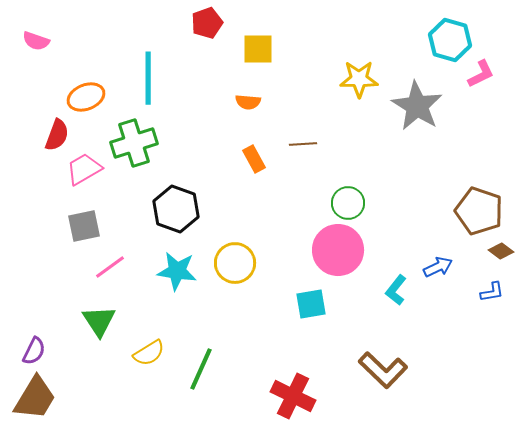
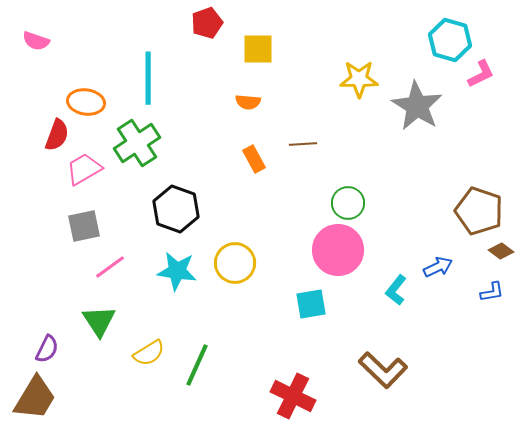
orange ellipse: moved 5 px down; rotated 30 degrees clockwise
green cross: moved 3 px right; rotated 15 degrees counterclockwise
purple semicircle: moved 13 px right, 2 px up
green line: moved 4 px left, 4 px up
